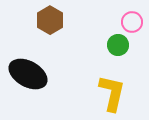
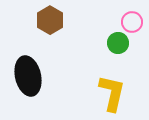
green circle: moved 2 px up
black ellipse: moved 2 px down; rotated 48 degrees clockwise
